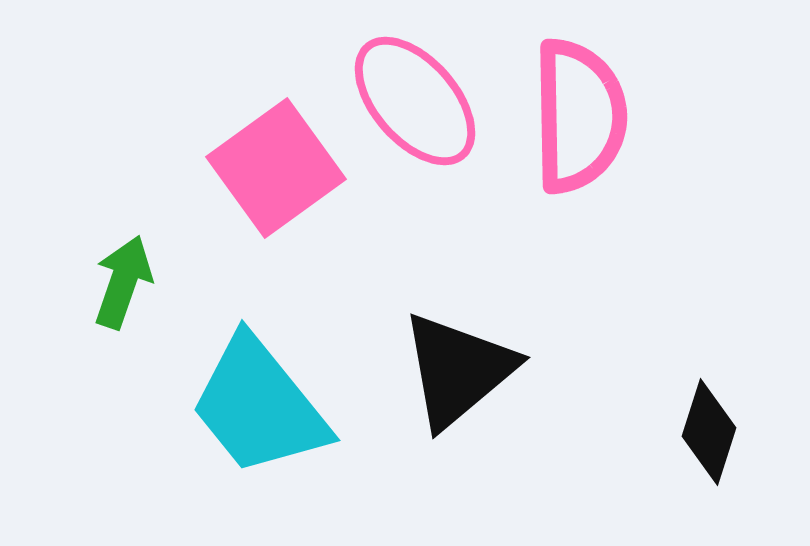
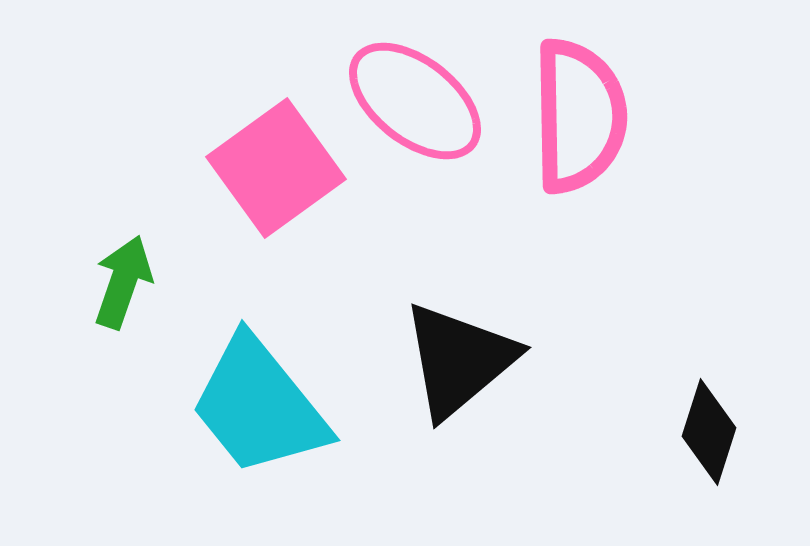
pink ellipse: rotated 11 degrees counterclockwise
black triangle: moved 1 px right, 10 px up
